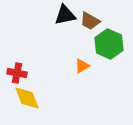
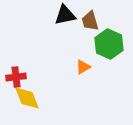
brown trapezoid: rotated 45 degrees clockwise
orange triangle: moved 1 px right, 1 px down
red cross: moved 1 px left, 4 px down; rotated 18 degrees counterclockwise
